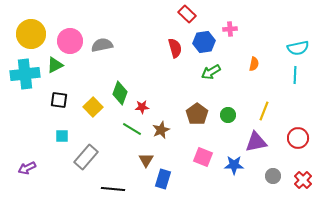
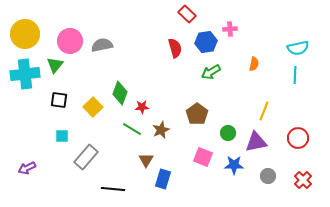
yellow circle: moved 6 px left
blue hexagon: moved 2 px right
green triangle: rotated 24 degrees counterclockwise
green circle: moved 18 px down
gray circle: moved 5 px left
